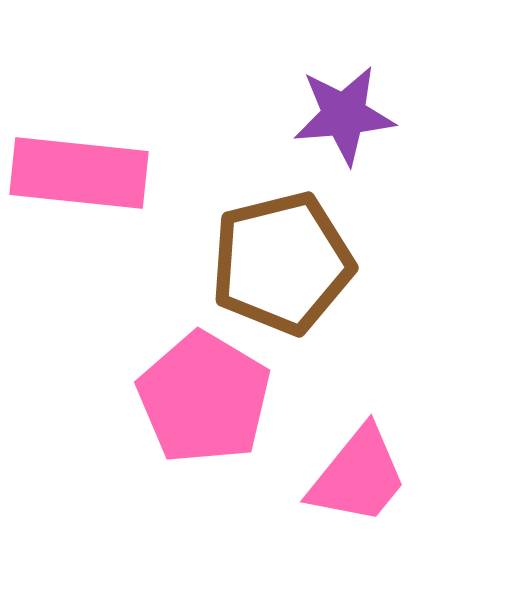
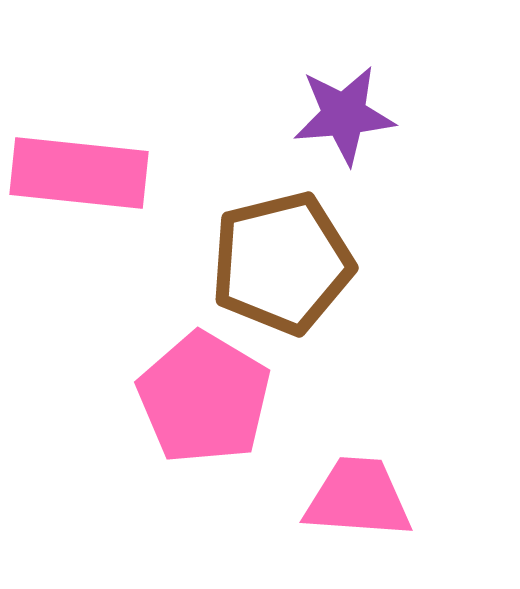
pink trapezoid: moved 22 px down; rotated 125 degrees counterclockwise
